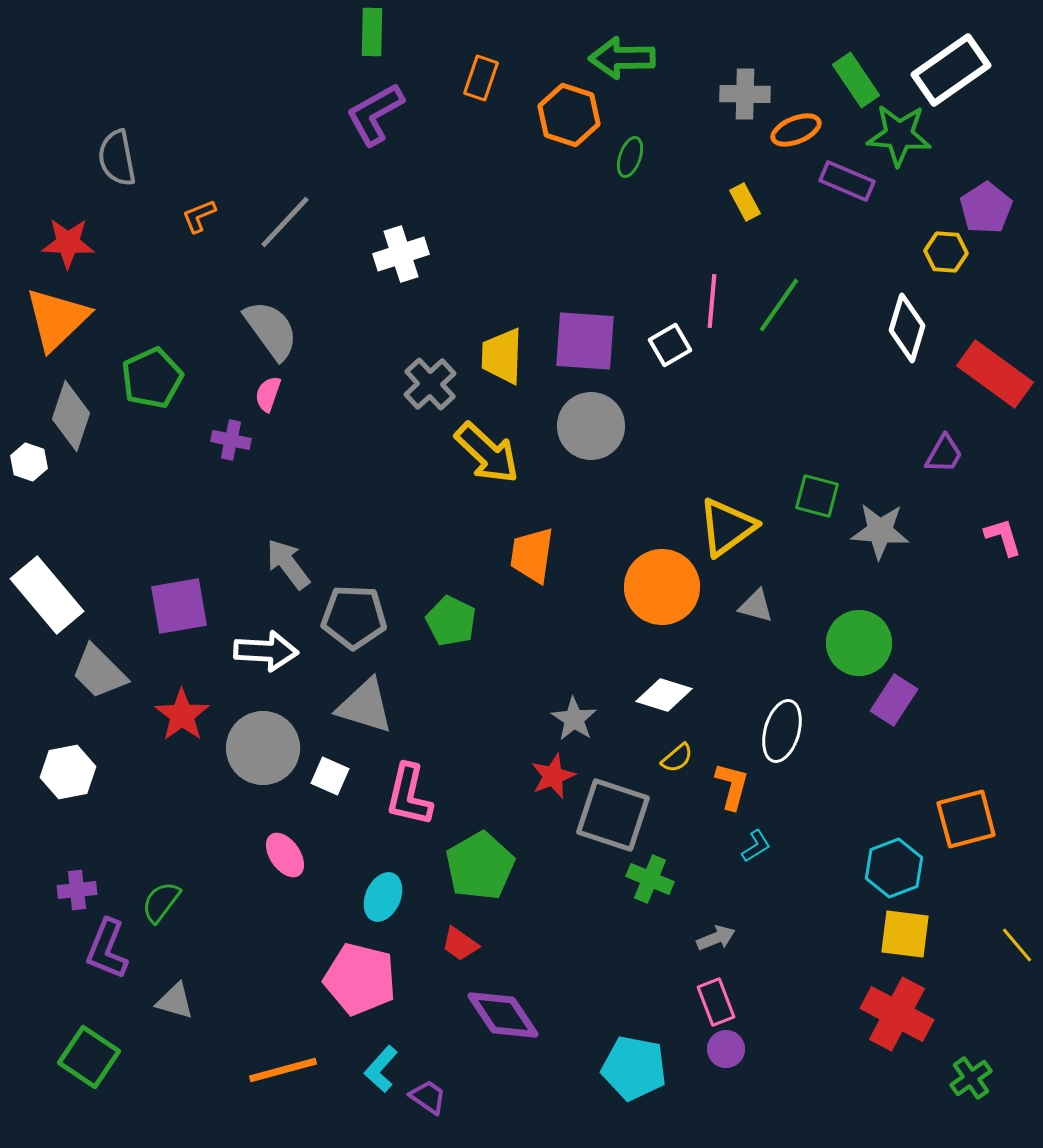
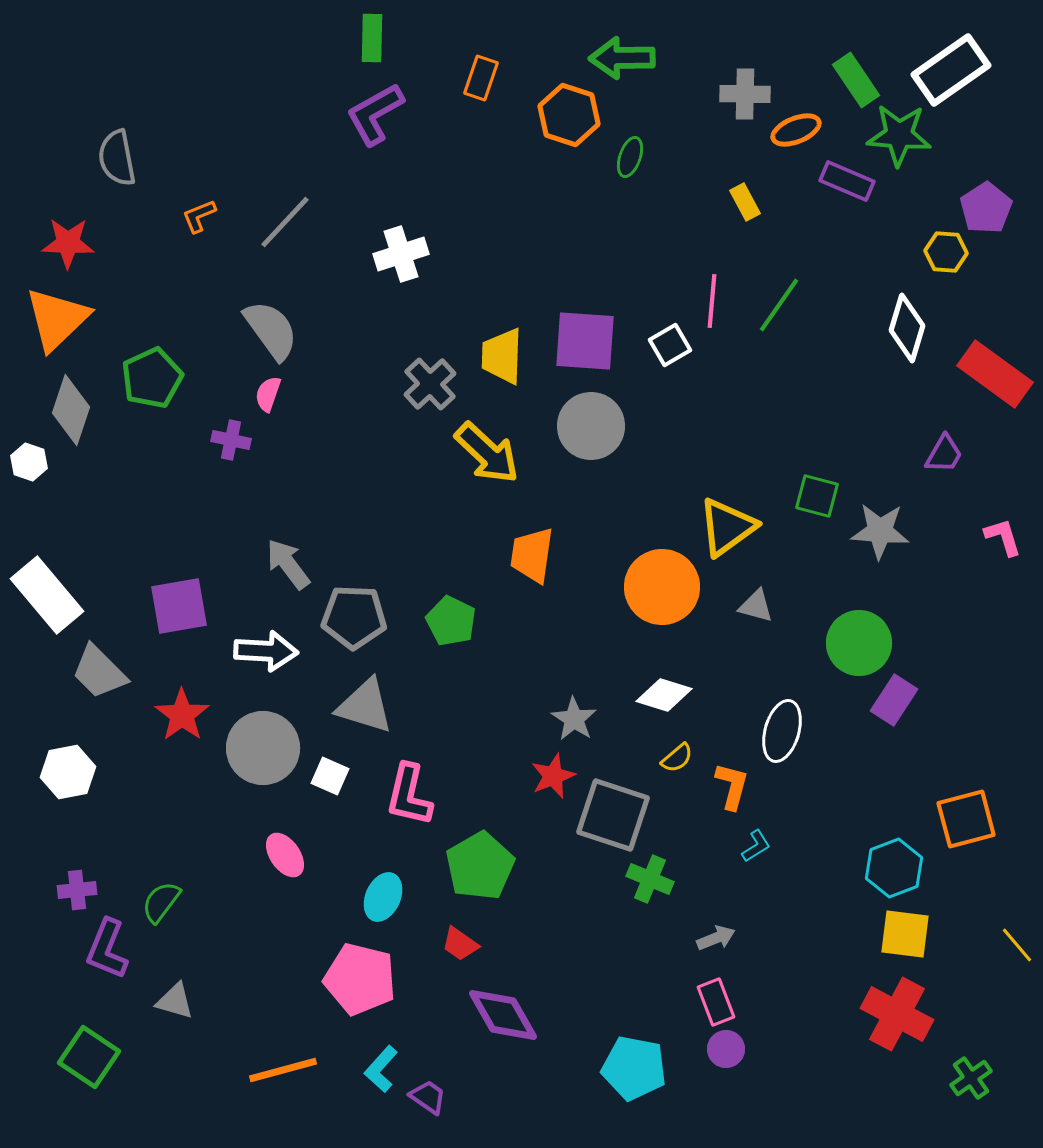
green rectangle at (372, 32): moved 6 px down
gray diamond at (71, 416): moved 6 px up
purple diamond at (503, 1015): rotated 4 degrees clockwise
